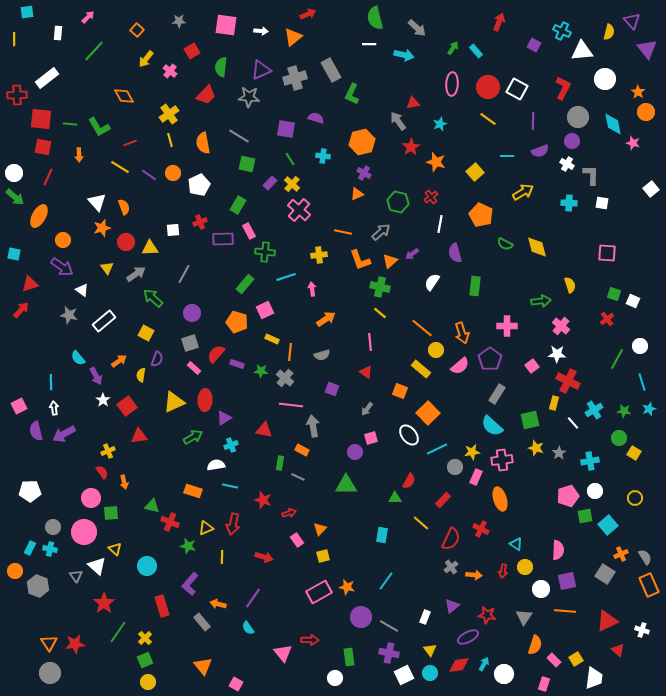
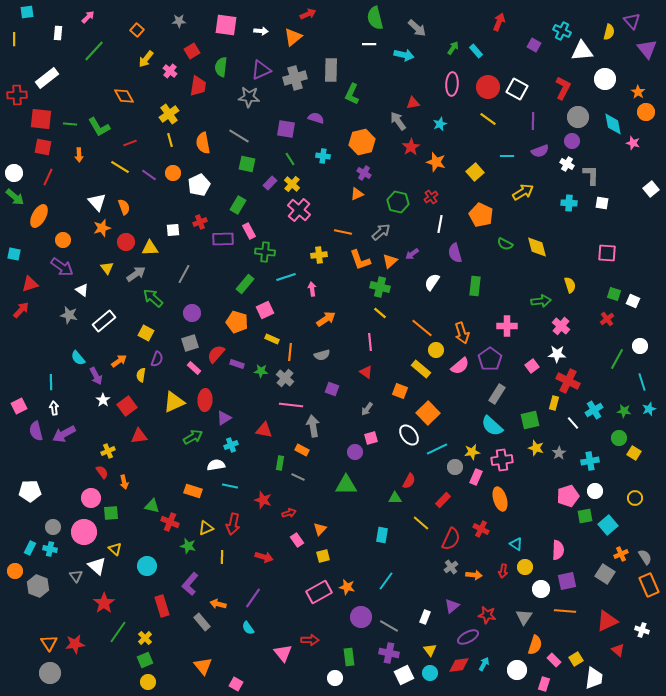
gray rectangle at (331, 70): rotated 30 degrees clockwise
red trapezoid at (206, 95): moved 8 px left, 9 px up; rotated 35 degrees counterclockwise
white circle at (504, 674): moved 13 px right, 4 px up
